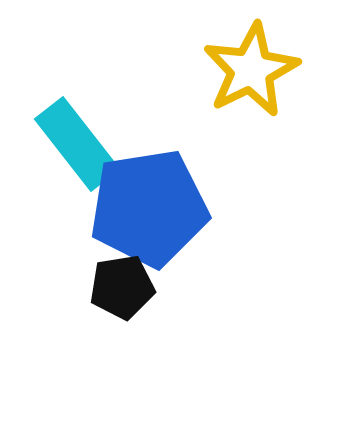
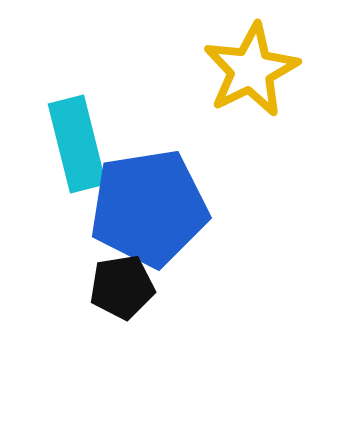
cyan rectangle: rotated 24 degrees clockwise
